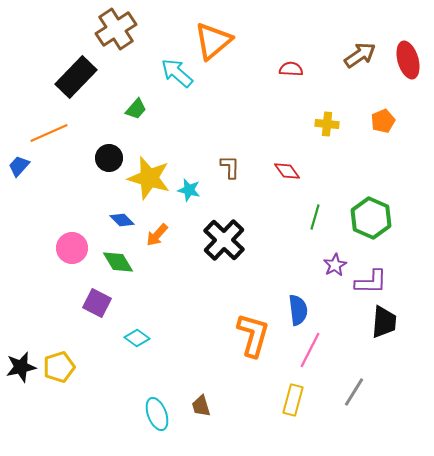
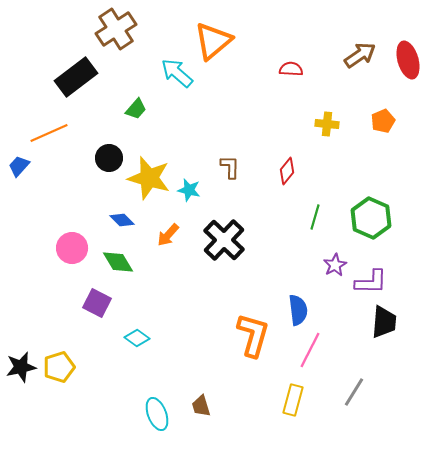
black rectangle: rotated 9 degrees clockwise
red diamond: rotated 76 degrees clockwise
orange arrow: moved 11 px right
